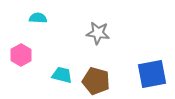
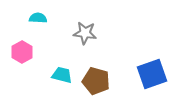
gray star: moved 13 px left
pink hexagon: moved 1 px right, 3 px up
blue square: rotated 8 degrees counterclockwise
